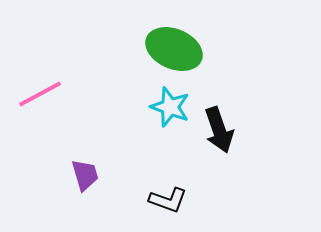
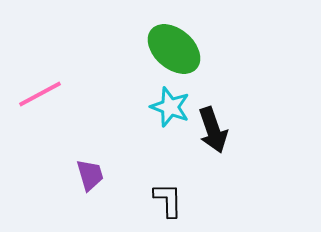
green ellipse: rotated 18 degrees clockwise
black arrow: moved 6 px left
purple trapezoid: moved 5 px right
black L-shape: rotated 111 degrees counterclockwise
